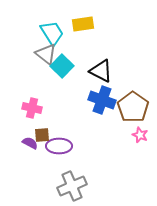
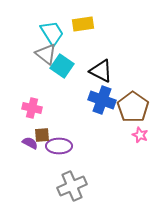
cyan square: rotated 10 degrees counterclockwise
